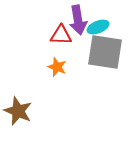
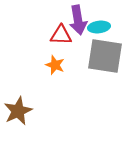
cyan ellipse: moved 1 px right; rotated 15 degrees clockwise
gray square: moved 4 px down
orange star: moved 2 px left, 2 px up
brown star: rotated 24 degrees clockwise
